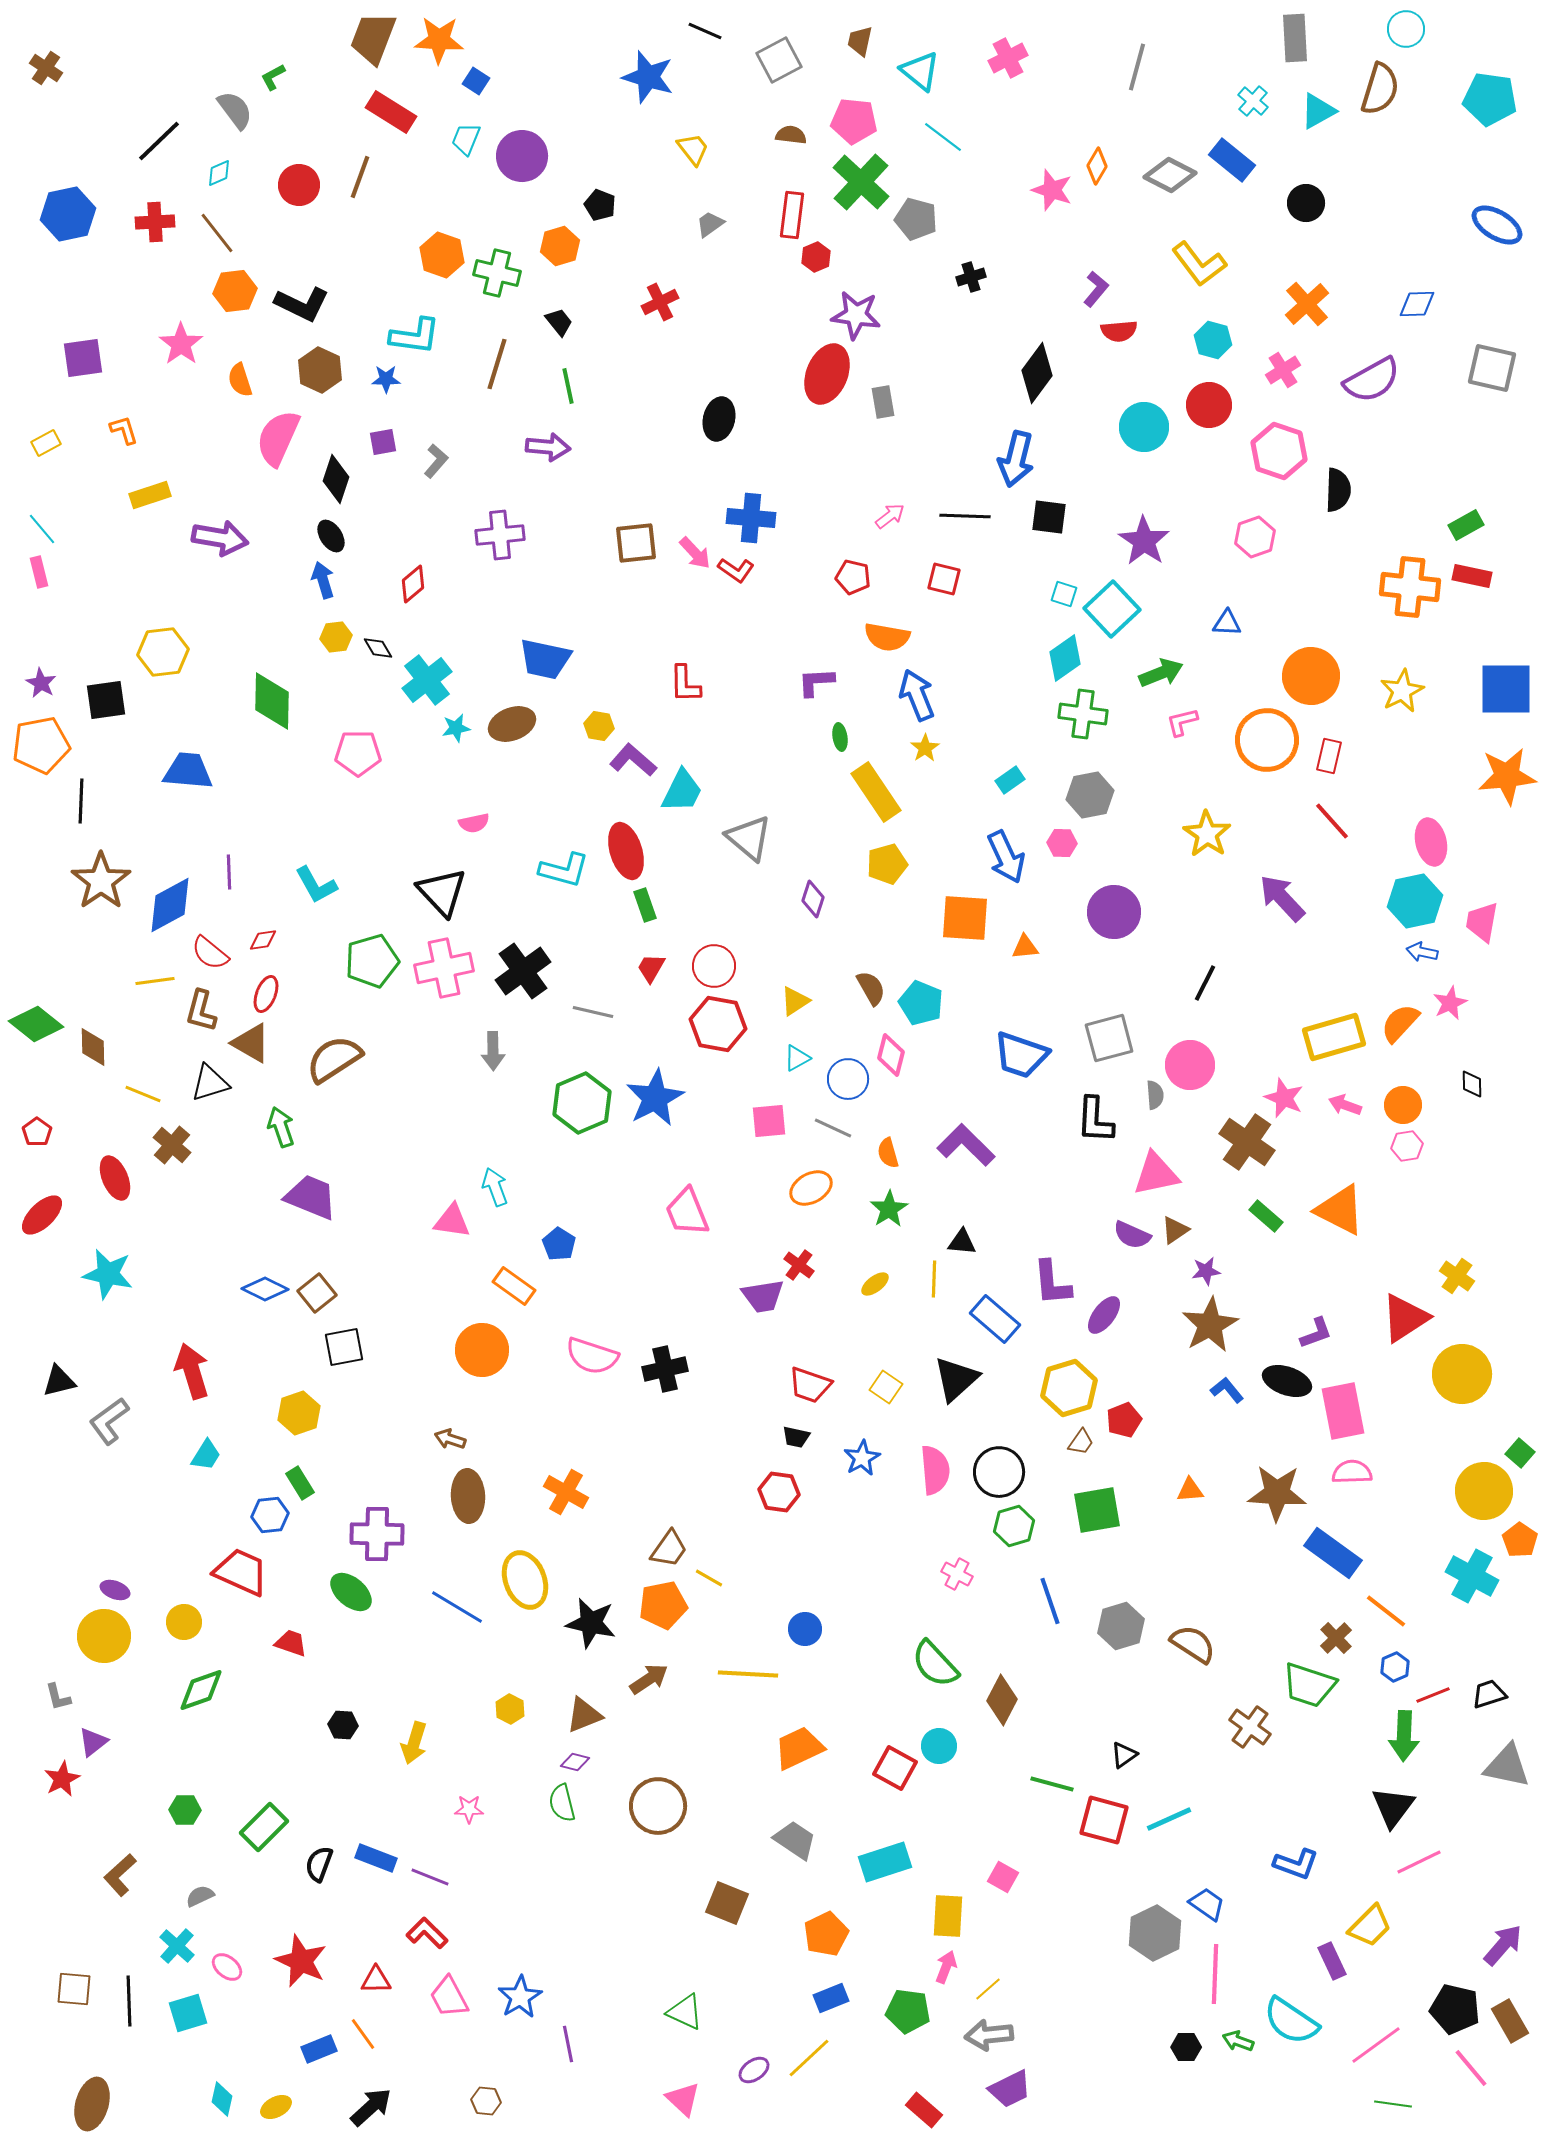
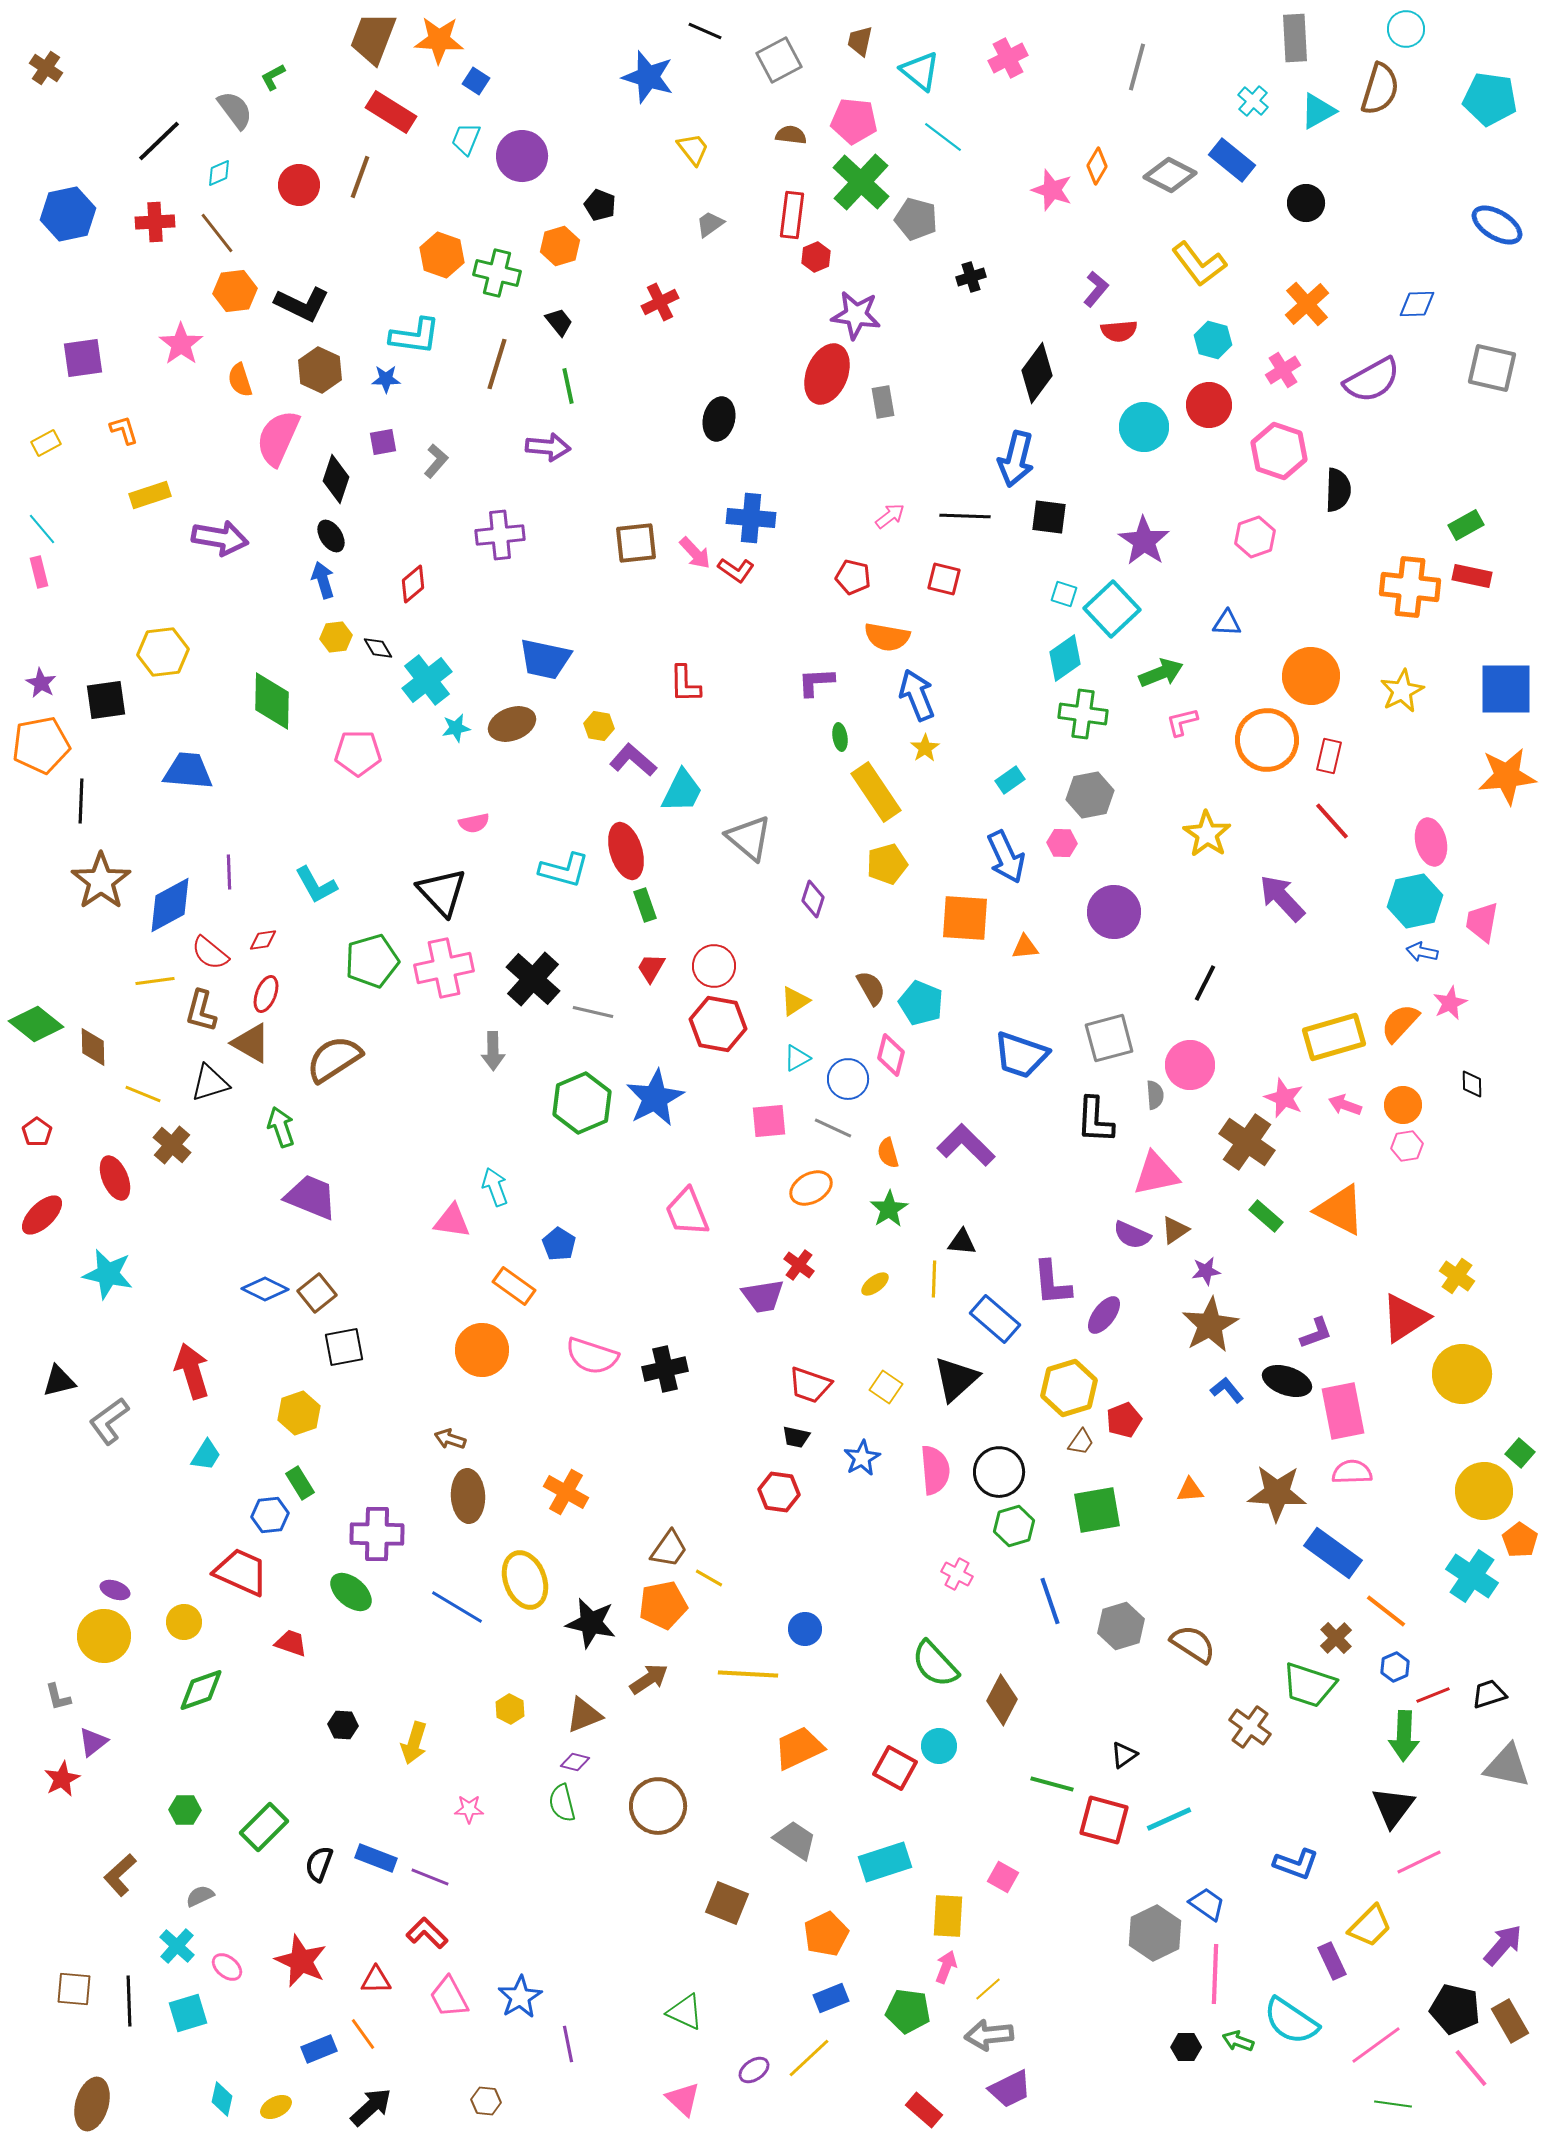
black cross at (523, 971): moved 10 px right, 8 px down; rotated 12 degrees counterclockwise
cyan cross at (1472, 1576): rotated 6 degrees clockwise
